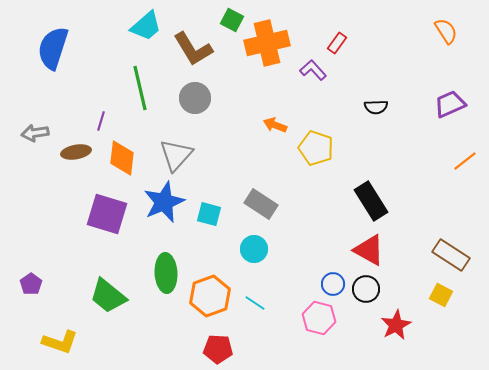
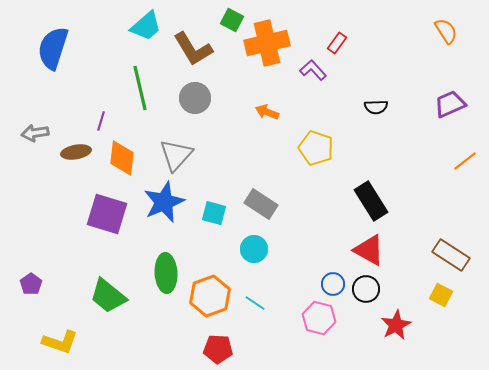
orange arrow: moved 8 px left, 13 px up
cyan square: moved 5 px right, 1 px up
